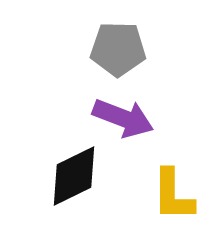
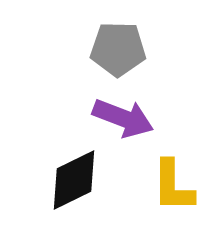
black diamond: moved 4 px down
yellow L-shape: moved 9 px up
